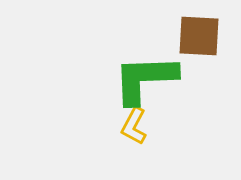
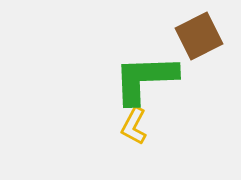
brown square: rotated 30 degrees counterclockwise
